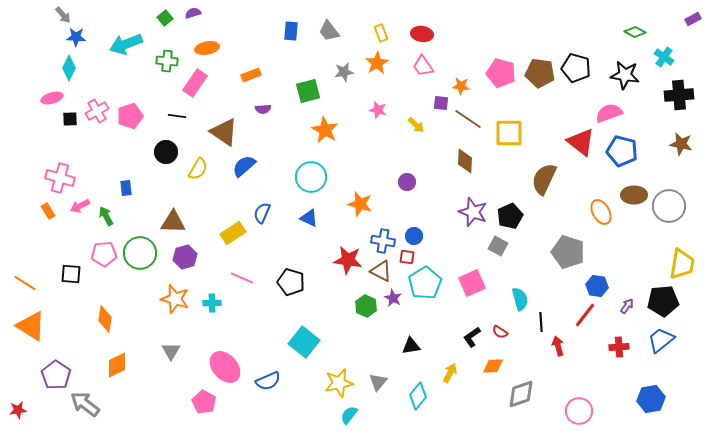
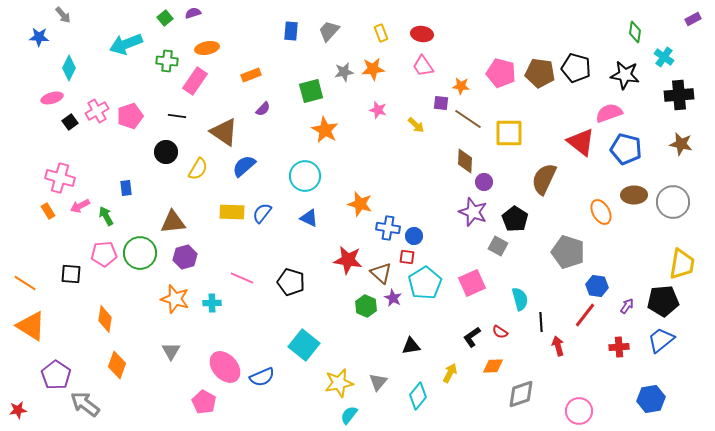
gray trapezoid at (329, 31): rotated 80 degrees clockwise
green diamond at (635, 32): rotated 70 degrees clockwise
blue star at (76, 37): moved 37 px left
orange star at (377, 63): moved 4 px left, 6 px down; rotated 25 degrees clockwise
pink rectangle at (195, 83): moved 2 px up
green square at (308, 91): moved 3 px right
purple semicircle at (263, 109): rotated 42 degrees counterclockwise
black square at (70, 119): moved 3 px down; rotated 35 degrees counterclockwise
blue pentagon at (622, 151): moved 4 px right, 2 px up
cyan circle at (311, 177): moved 6 px left, 1 px up
purple circle at (407, 182): moved 77 px right
gray circle at (669, 206): moved 4 px right, 4 px up
blue semicircle at (262, 213): rotated 15 degrees clockwise
black pentagon at (510, 216): moved 5 px right, 3 px down; rotated 15 degrees counterclockwise
brown triangle at (173, 222): rotated 8 degrees counterclockwise
yellow rectangle at (233, 233): moved 1 px left, 21 px up; rotated 35 degrees clockwise
blue cross at (383, 241): moved 5 px right, 13 px up
brown triangle at (381, 271): moved 2 px down; rotated 15 degrees clockwise
cyan square at (304, 342): moved 3 px down
orange diamond at (117, 365): rotated 44 degrees counterclockwise
blue semicircle at (268, 381): moved 6 px left, 4 px up
